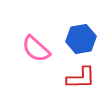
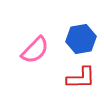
pink semicircle: moved 1 px left, 1 px down; rotated 88 degrees counterclockwise
